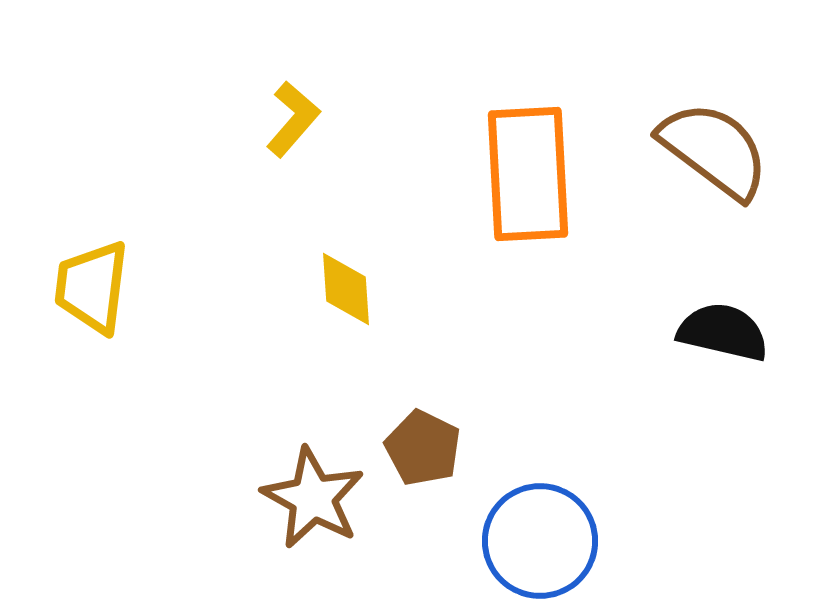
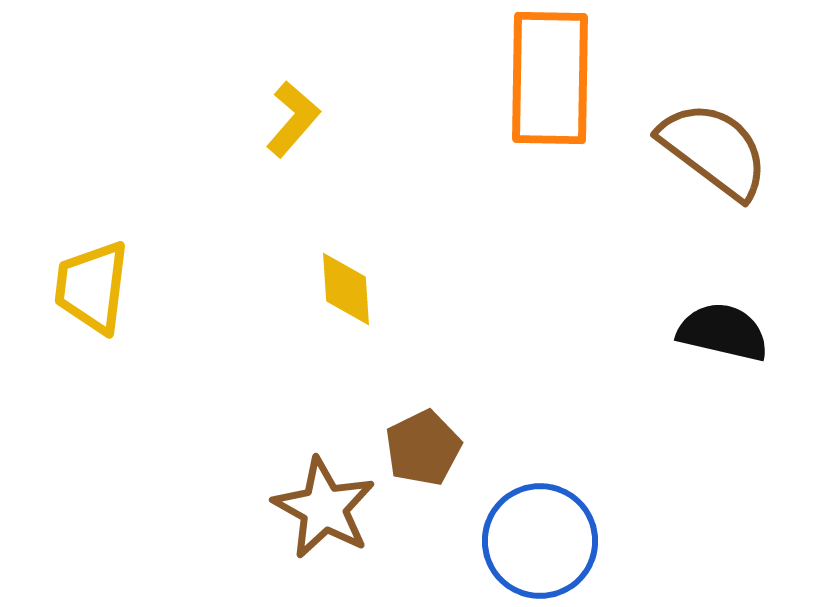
orange rectangle: moved 22 px right, 96 px up; rotated 4 degrees clockwise
brown pentagon: rotated 20 degrees clockwise
brown star: moved 11 px right, 10 px down
